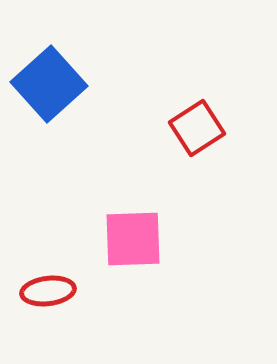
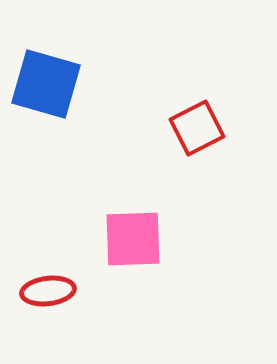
blue square: moved 3 px left; rotated 32 degrees counterclockwise
red square: rotated 6 degrees clockwise
